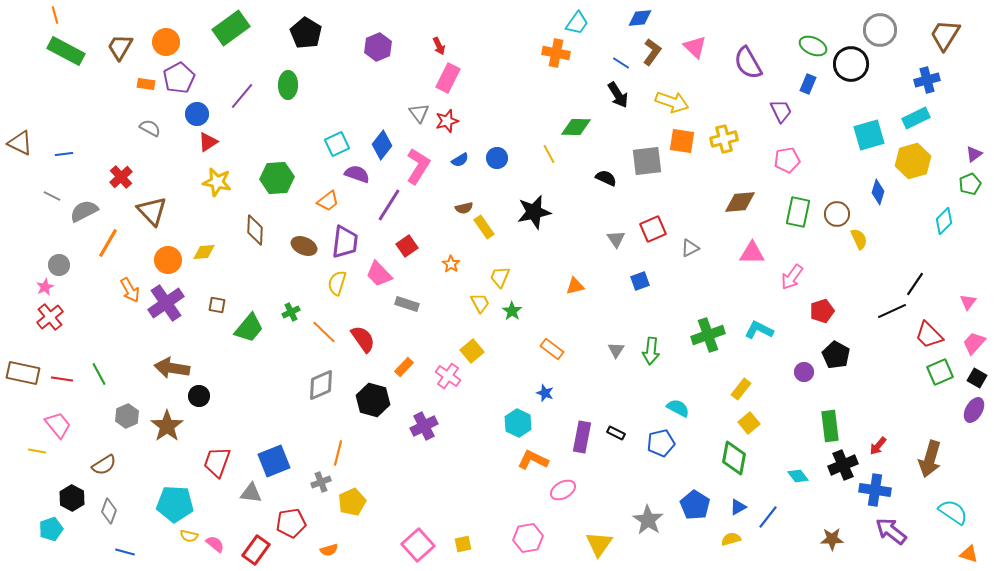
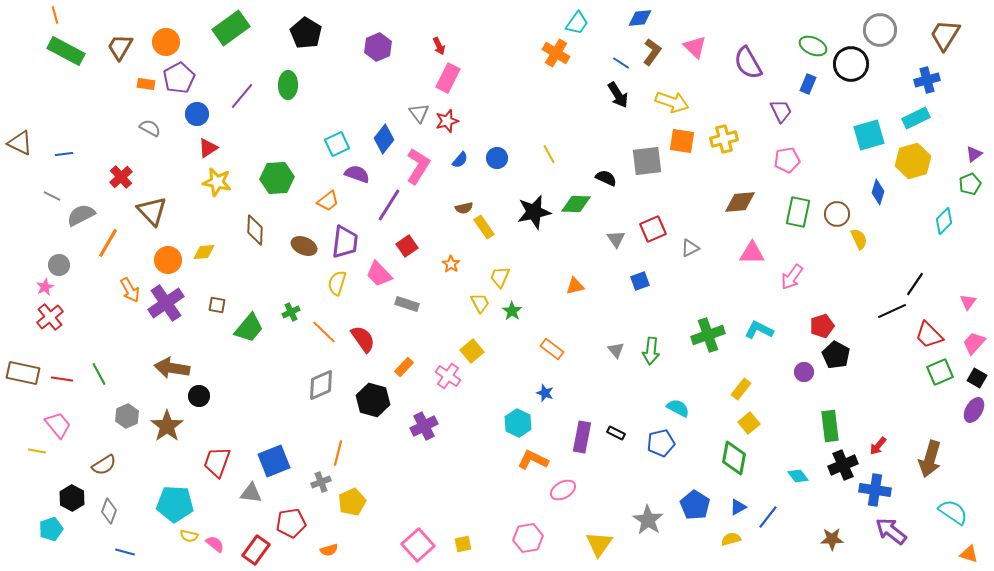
orange cross at (556, 53): rotated 20 degrees clockwise
green diamond at (576, 127): moved 77 px down
red triangle at (208, 142): moved 6 px down
blue diamond at (382, 145): moved 2 px right, 6 px up
blue semicircle at (460, 160): rotated 18 degrees counterclockwise
gray semicircle at (84, 211): moved 3 px left, 4 px down
red pentagon at (822, 311): moved 15 px down
gray triangle at (616, 350): rotated 12 degrees counterclockwise
